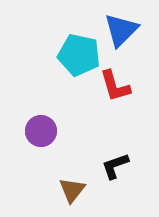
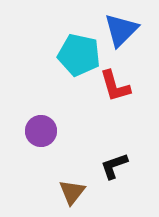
black L-shape: moved 1 px left
brown triangle: moved 2 px down
